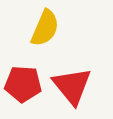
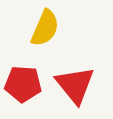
red triangle: moved 3 px right, 1 px up
